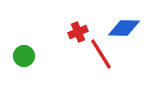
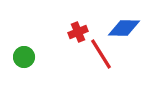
green circle: moved 1 px down
